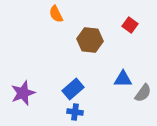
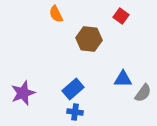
red square: moved 9 px left, 9 px up
brown hexagon: moved 1 px left, 1 px up
